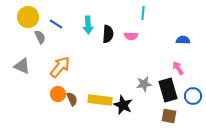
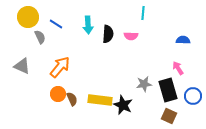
brown square: rotated 14 degrees clockwise
